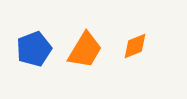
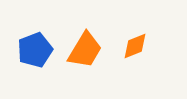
blue pentagon: moved 1 px right, 1 px down
